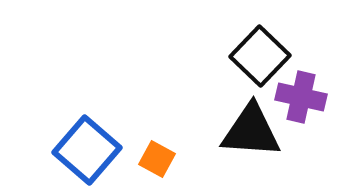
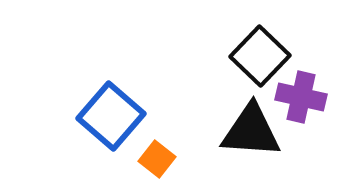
blue square: moved 24 px right, 34 px up
orange square: rotated 9 degrees clockwise
